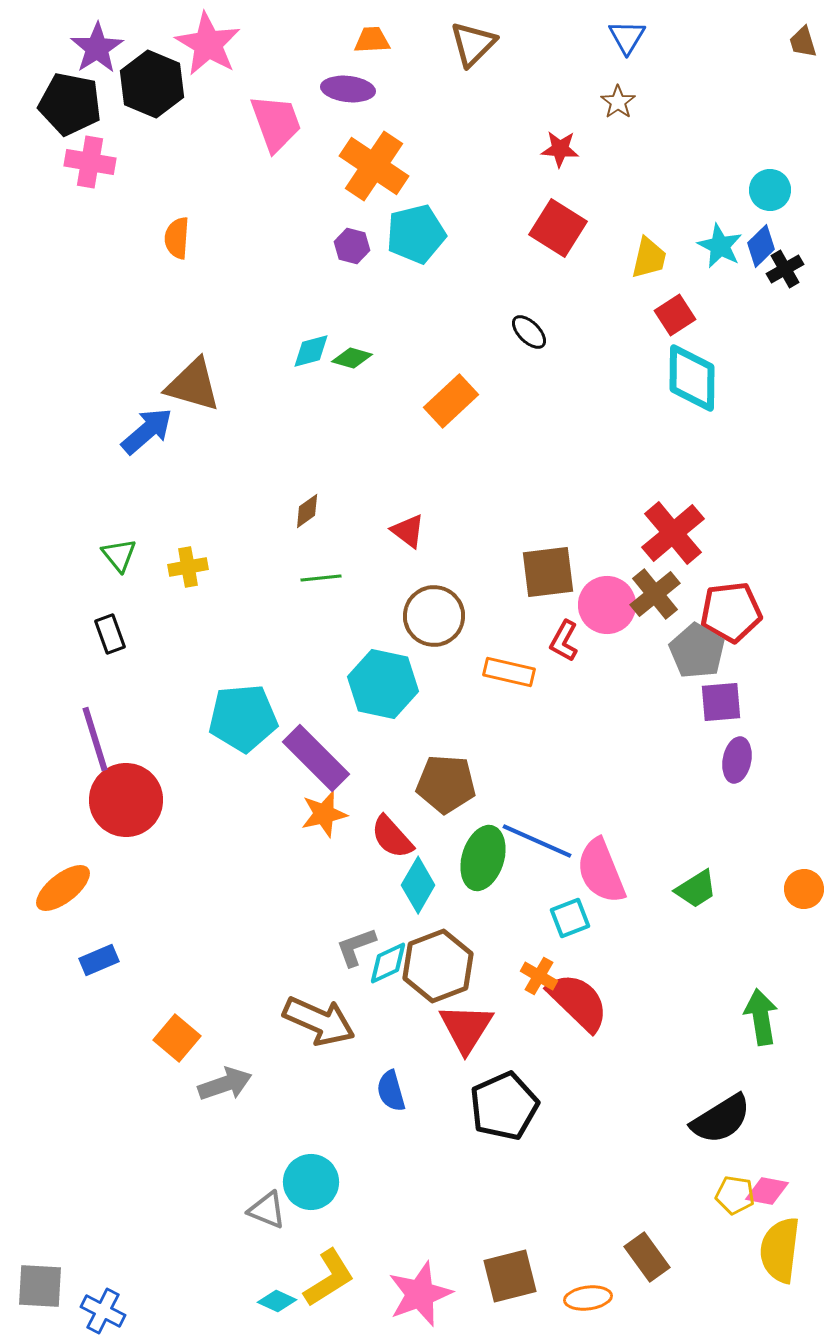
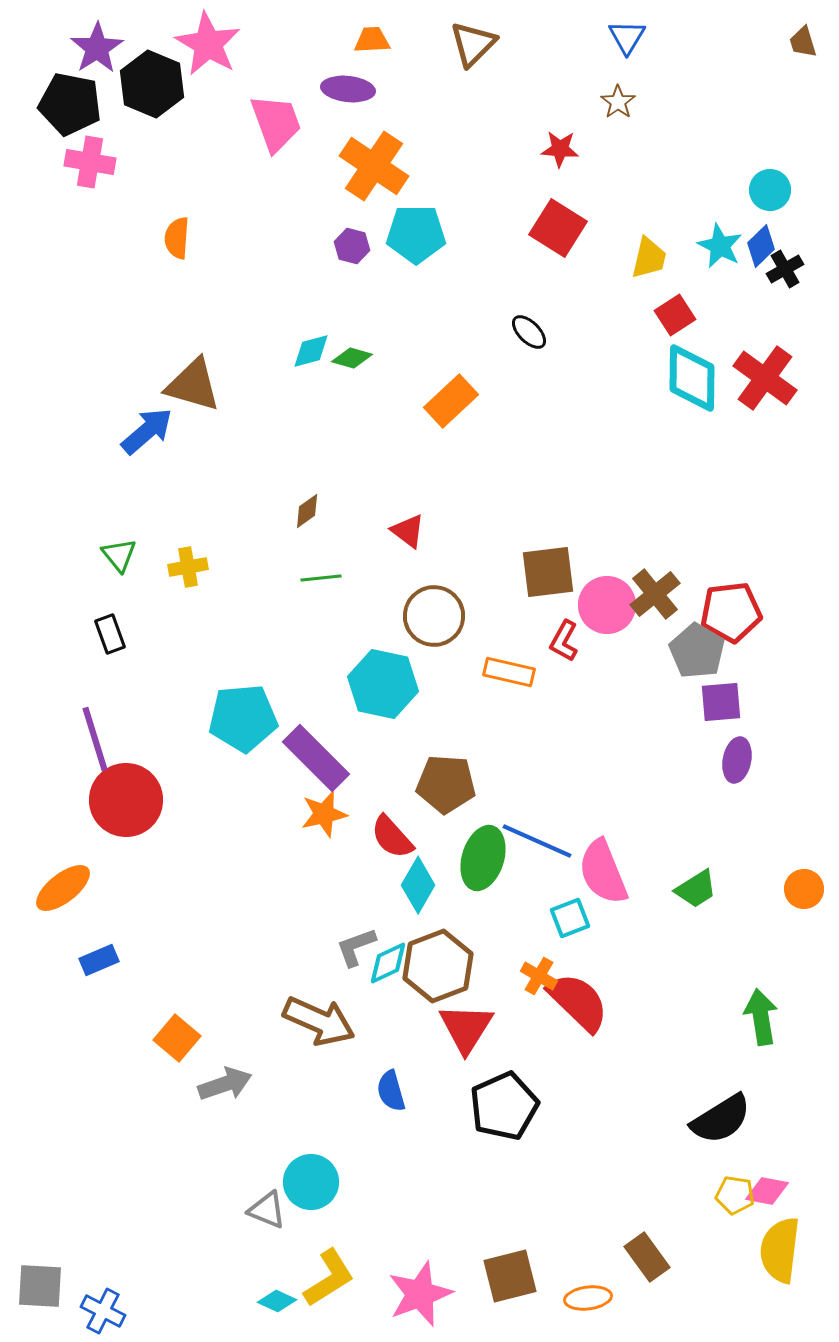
cyan pentagon at (416, 234): rotated 14 degrees clockwise
red cross at (673, 533): moved 92 px right, 155 px up; rotated 14 degrees counterclockwise
pink semicircle at (601, 871): moved 2 px right, 1 px down
